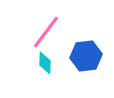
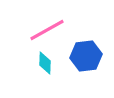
pink line: moved 1 px right, 2 px up; rotated 24 degrees clockwise
